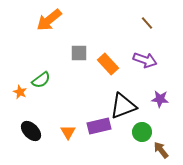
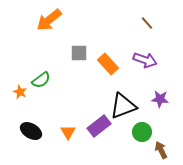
purple rectangle: rotated 25 degrees counterclockwise
black ellipse: rotated 15 degrees counterclockwise
brown arrow: rotated 12 degrees clockwise
